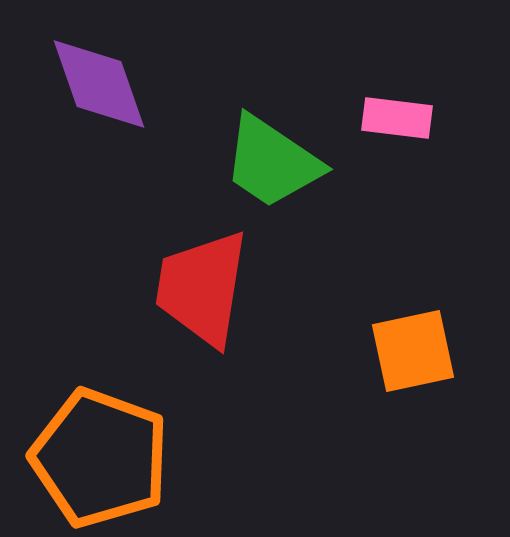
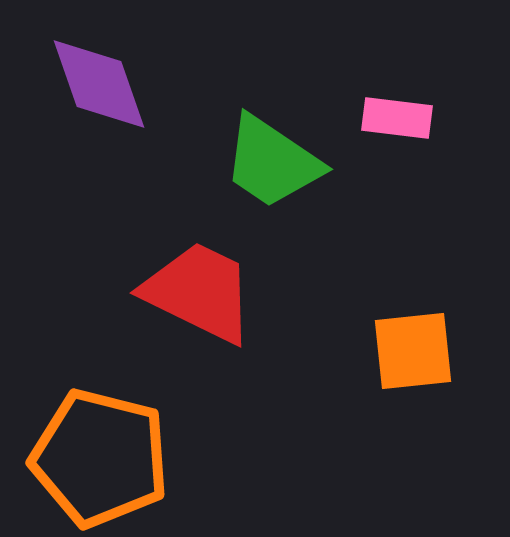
red trapezoid: moved 3 px left, 4 px down; rotated 107 degrees clockwise
orange square: rotated 6 degrees clockwise
orange pentagon: rotated 6 degrees counterclockwise
